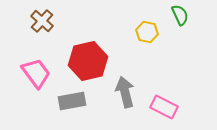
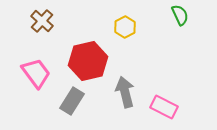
yellow hexagon: moved 22 px left, 5 px up; rotated 20 degrees clockwise
gray rectangle: rotated 48 degrees counterclockwise
